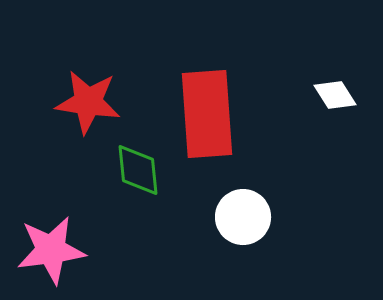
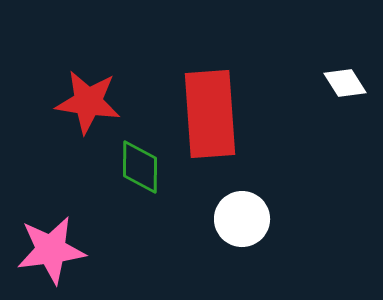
white diamond: moved 10 px right, 12 px up
red rectangle: moved 3 px right
green diamond: moved 2 px right, 3 px up; rotated 6 degrees clockwise
white circle: moved 1 px left, 2 px down
